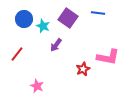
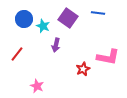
purple arrow: rotated 24 degrees counterclockwise
